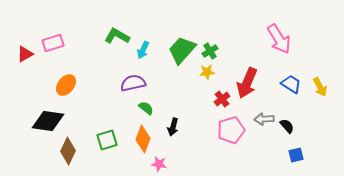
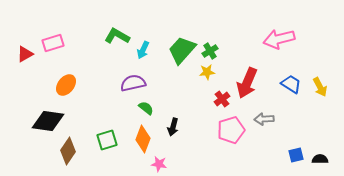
pink arrow: rotated 108 degrees clockwise
black semicircle: moved 33 px right, 33 px down; rotated 49 degrees counterclockwise
brown diamond: rotated 8 degrees clockwise
